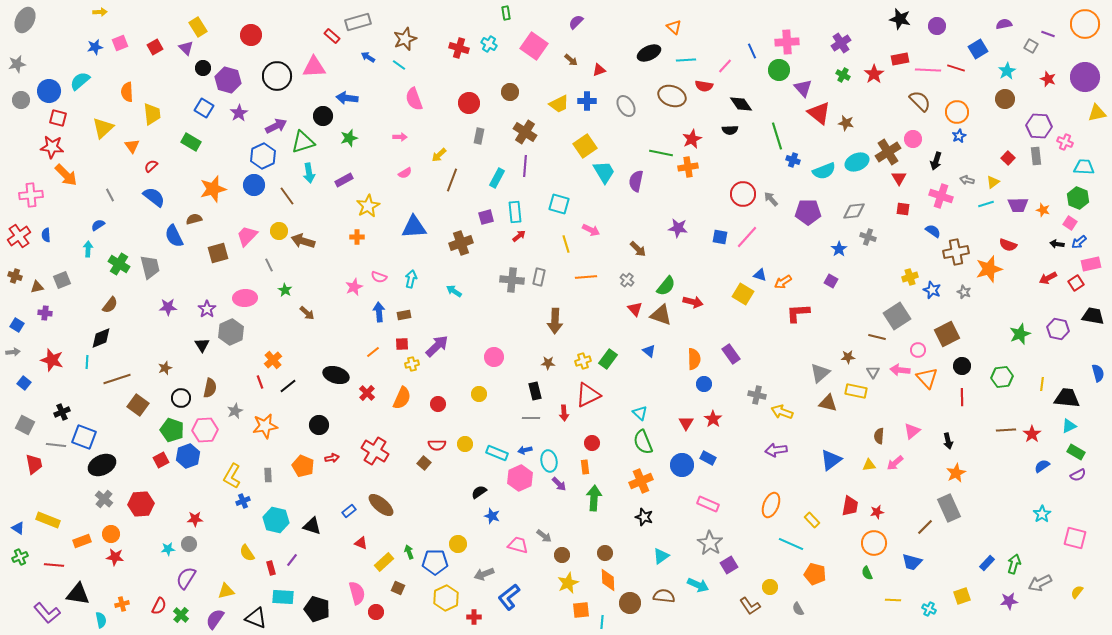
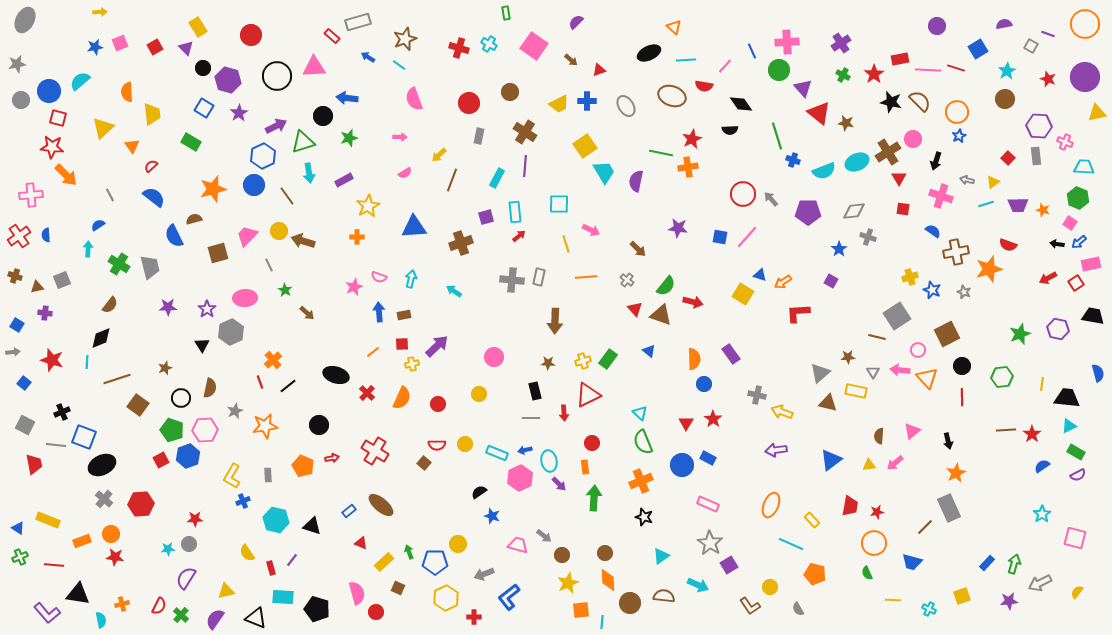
black star at (900, 19): moved 9 px left, 83 px down
cyan square at (559, 204): rotated 15 degrees counterclockwise
